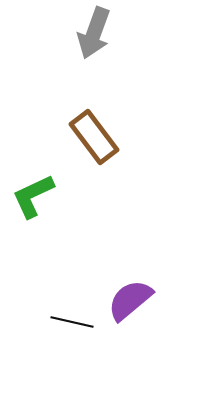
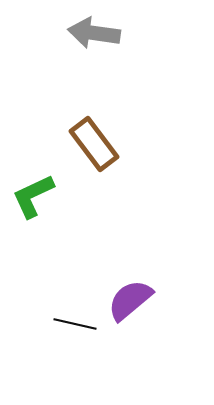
gray arrow: rotated 78 degrees clockwise
brown rectangle: moved 7 px down
black line: moved 3 px right, 2 px down
